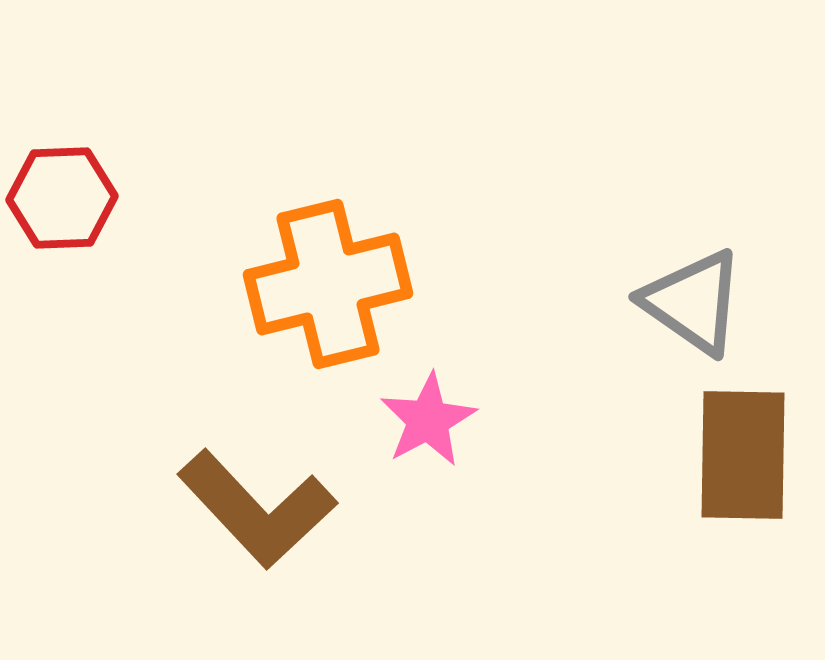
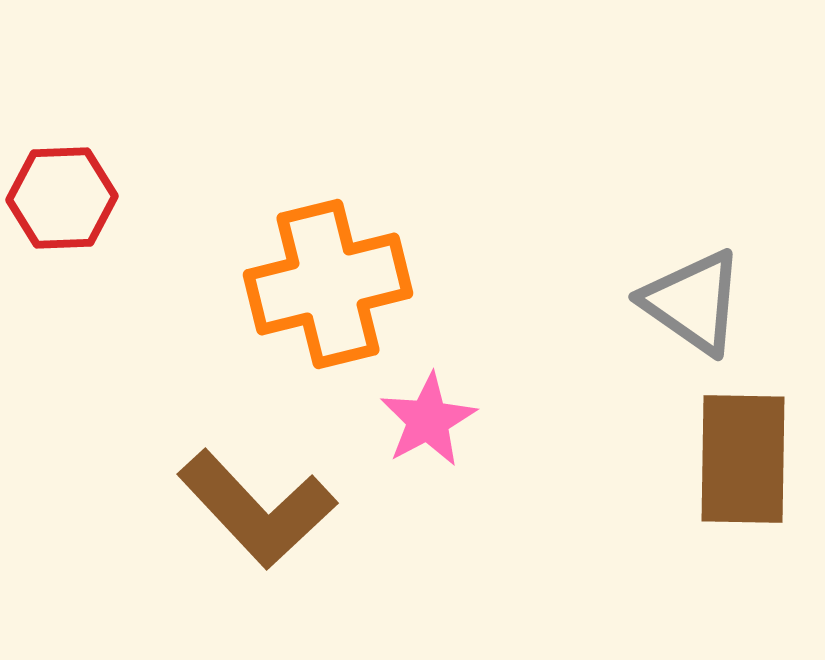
brown rectangle: moved 4 px down
